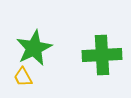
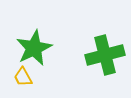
green cross: moved 3 px right; rotated 12 degrees counterclockwise
